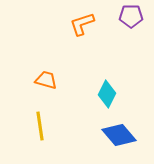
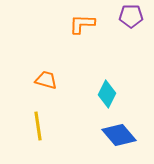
orange L-shape: rotated 20 degrees clockwise
yellow line: moved 2 px left
